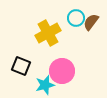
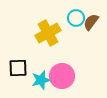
black square: moved 3 px left, 2 px down; rotated 24 degrees counterclockwise
pink circle: moved 5 px down
cyan star: moved 4 px left, 5 px up
